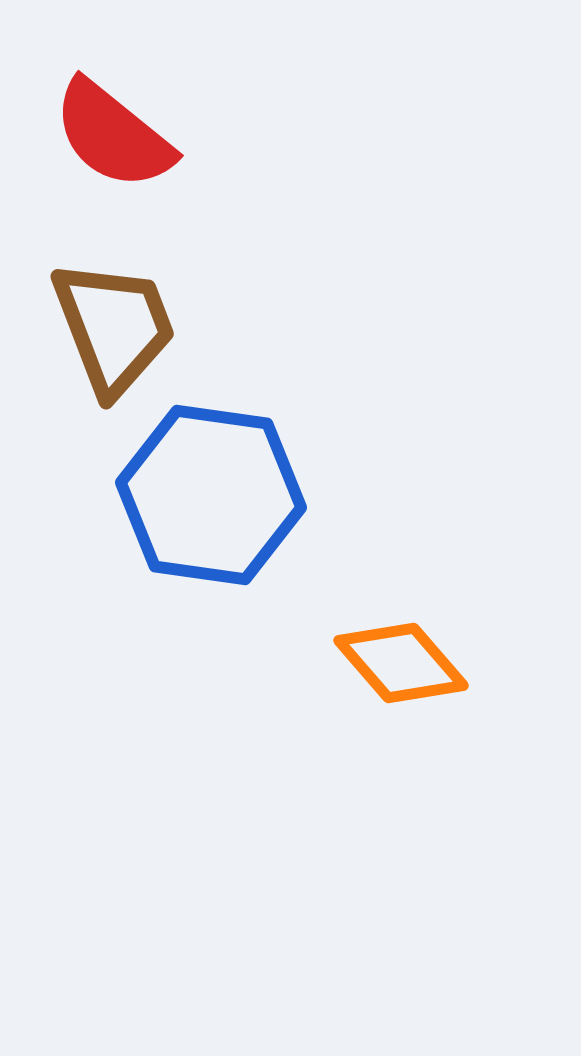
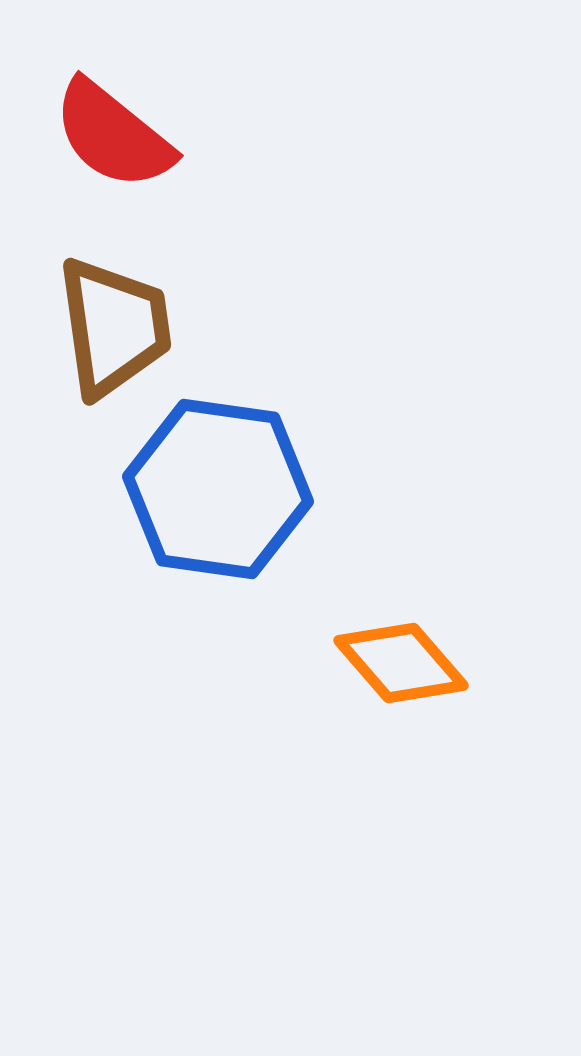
brown trapezoid: rotated 13 degrees clockwise
blue hexagon: moved 7 px right, 6 px up
